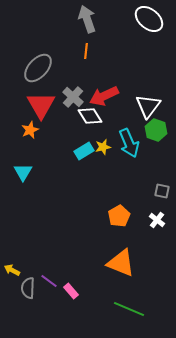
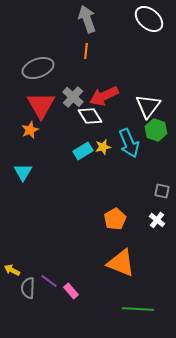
gray ellipse: rotated 28 degrees clockwise
cyan rectangle: moved 1 px left
orange pentagon: moved 4 px left, 3 px down
green line: moved 9 px right; rotated 20 degrees counterclockwise
